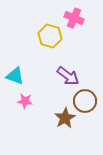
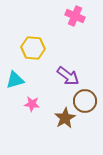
pink cross: moved 1 px right, 2 px up
yellow hexagon: moved 17 px left, 12 px down; rotated 10 degrees counterclockwise
cyan triangle: moved 4 px down; rotated 36 degrees counterclockwise
pink star: moved 7 px right, 3 px down
